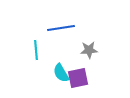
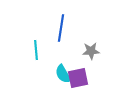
blue line: rotated 72 degrees counterclockwise
gray star: moved 2 px right, 1 px down
cyan semicircle: moved 2 px right, 1 px down
